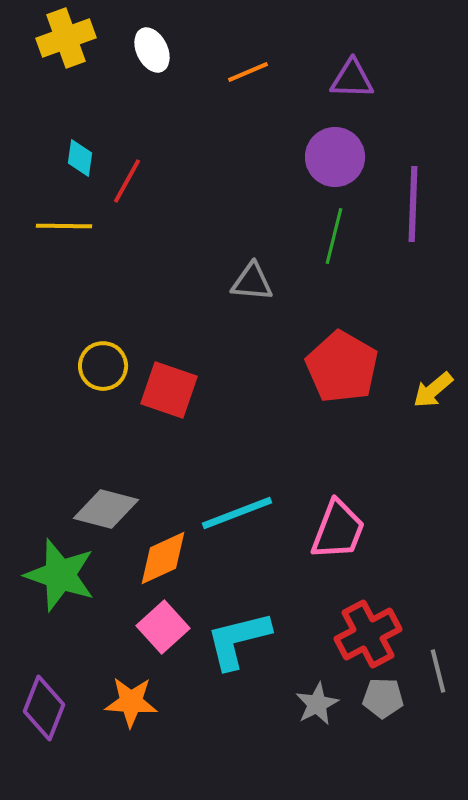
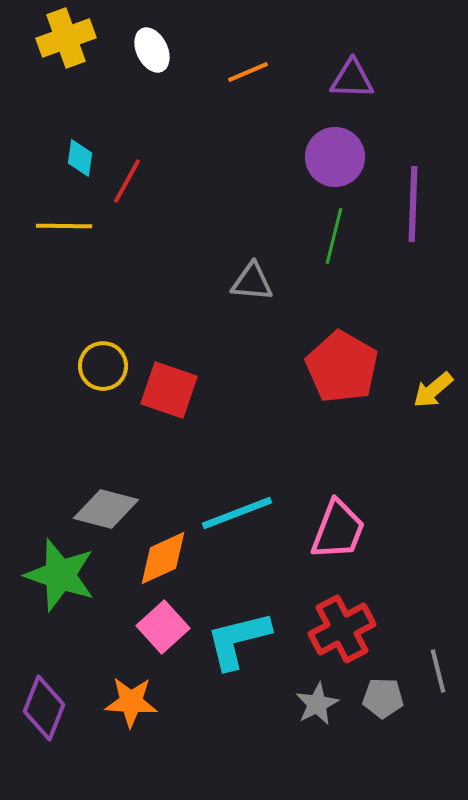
red cross: moved 26 px left, 5 px up
